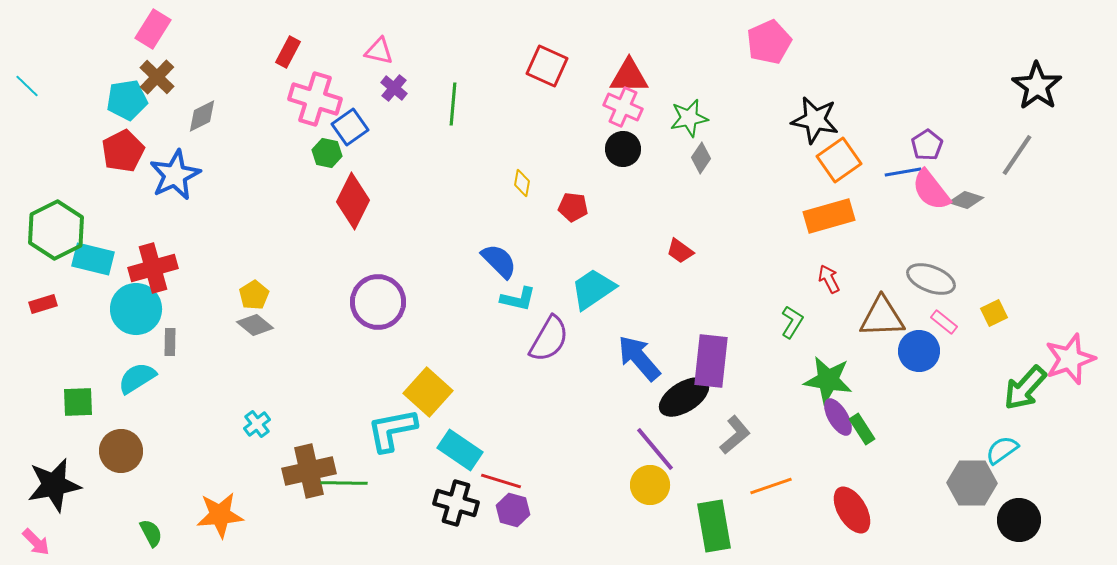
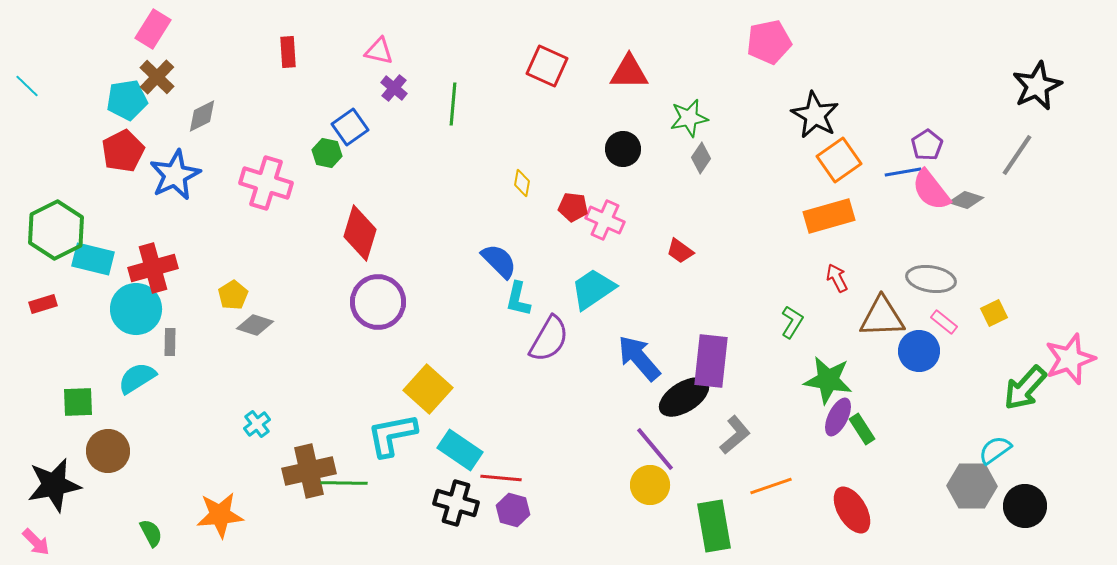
pink pentagon at (769, 42): rotated 12 degrees clockwise
red rectangle at (288, 52): rotated 32 degrees counterclockwise
red triangle at (629, 76): moved 4 px up
black star at (1037, 86): rotated 12 degrees clockwise
pink cross at (315, 99): moved 49 px left, 84 px down
pink cross at (623, 107): moved 18 px left, 113 px down
black star at (815, 120): moved 5 px up; rotated 18 degrees clockwise
red diamond at (353, 201): moved 7 px right, 32 px down; rotated 10 degrees counterclockwise
red arrow at (829, 279): moved 8 px right, 1 px up
gray ellipse at (931, 279): rotated 12 degrees counterclockwise
yellow pentagon at (254, 295): moved 21 px left
cyan L-shape at (518, 299): rotated 90 degrees clockwise
gray diamond at (255, 325): rotated 21 degrees counterclockwise
yellow square at (428, 392): moved 3 px up
purple ellipse at (838, 417): rotated 57 degrees clockwise
cyan L-shape at (392, 430): moved 5 px down
cyan semicircle at (1002, 450): moved 7 px left
brown circle at (121, 451): moved 13 px left
red line at (501, 481): moved 3 px up; rotated 12 degrees counterclockwise
gray hexagon at (972, 483): moved 3 px down
black circle at (1019, 520): moved 6 px right, 14 px up
